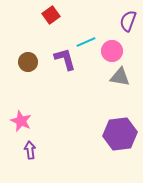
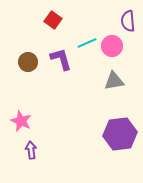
red square: moved 2 px right, 5 px down; rotated 18 degrees counterclockwise
purple semicircle: rotated 25 degrees counterclockwise
cyan line: moved 1 px right, 1 px down
pink circle: moved 5 px up
purple L-shape: moved 4 px left
gray triangle: moved 6 px left, 4 px down; rotated 20 degrees counterclockwise
purple arrow: moved 1 px right
